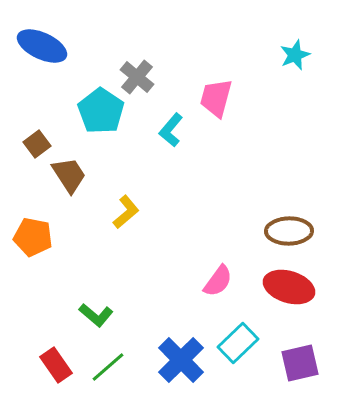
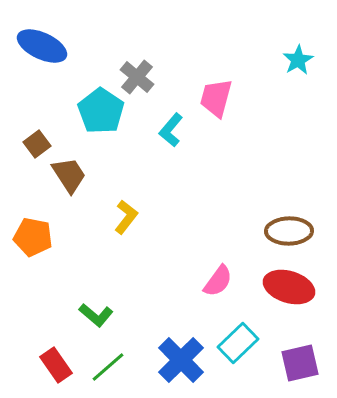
cyan star: moved 3 px right, 5 px down; rotated 8 degrees counterclockwise
yellow L-shape: moved 5 px down; rotated 12 degrees counterclockwise
